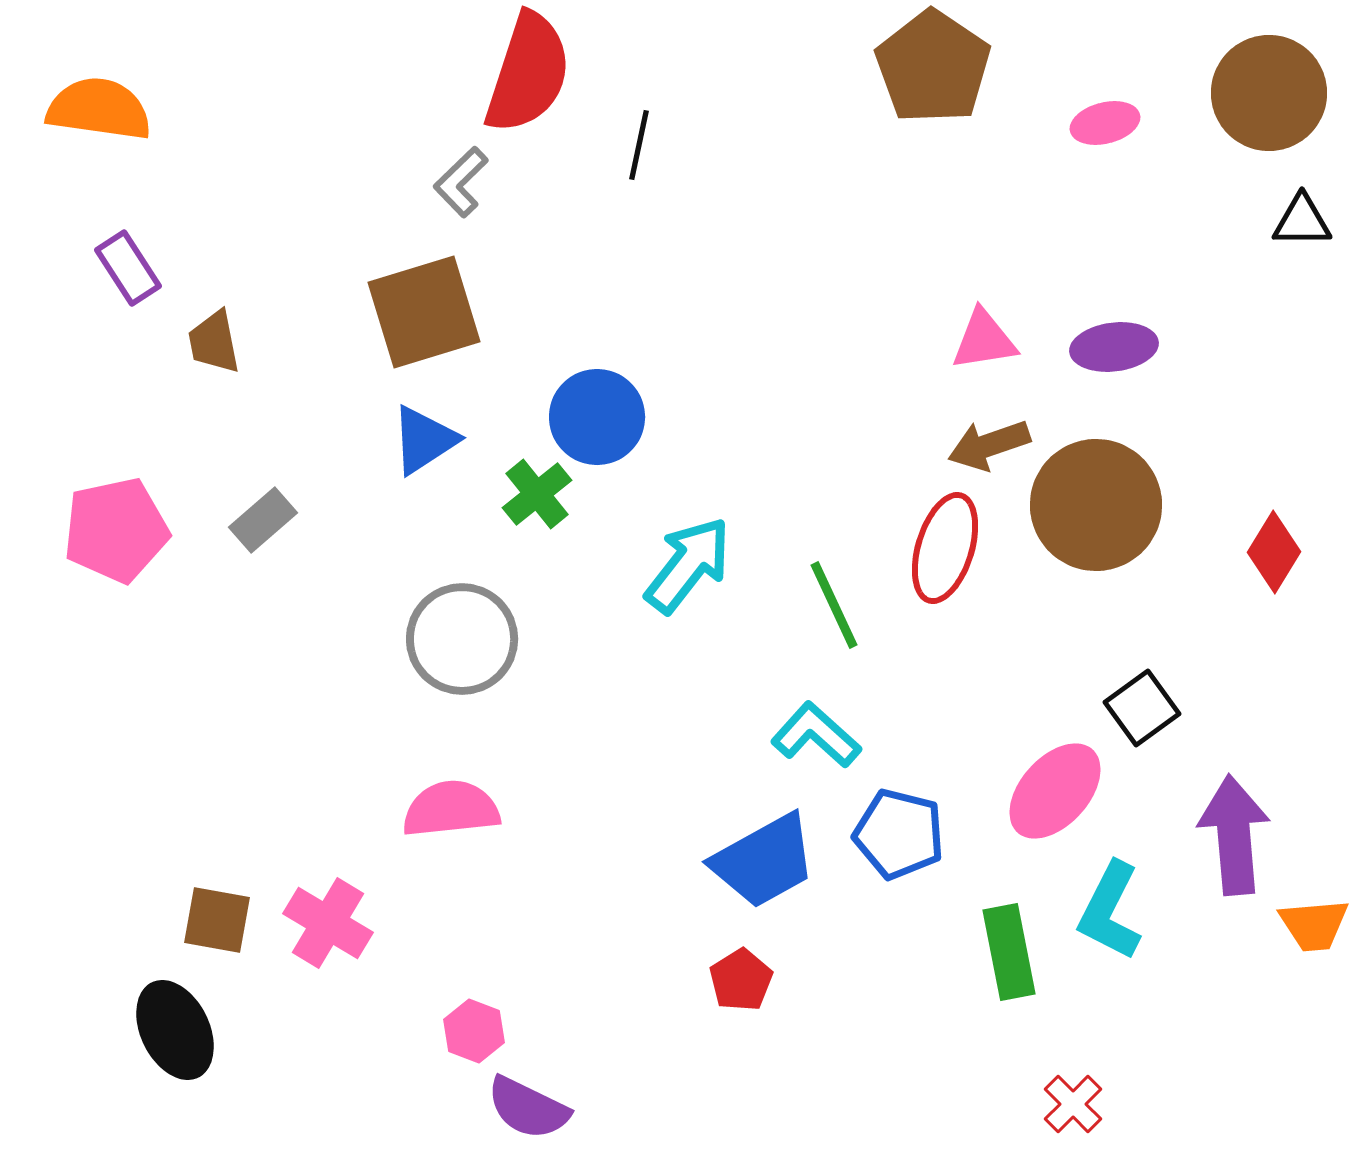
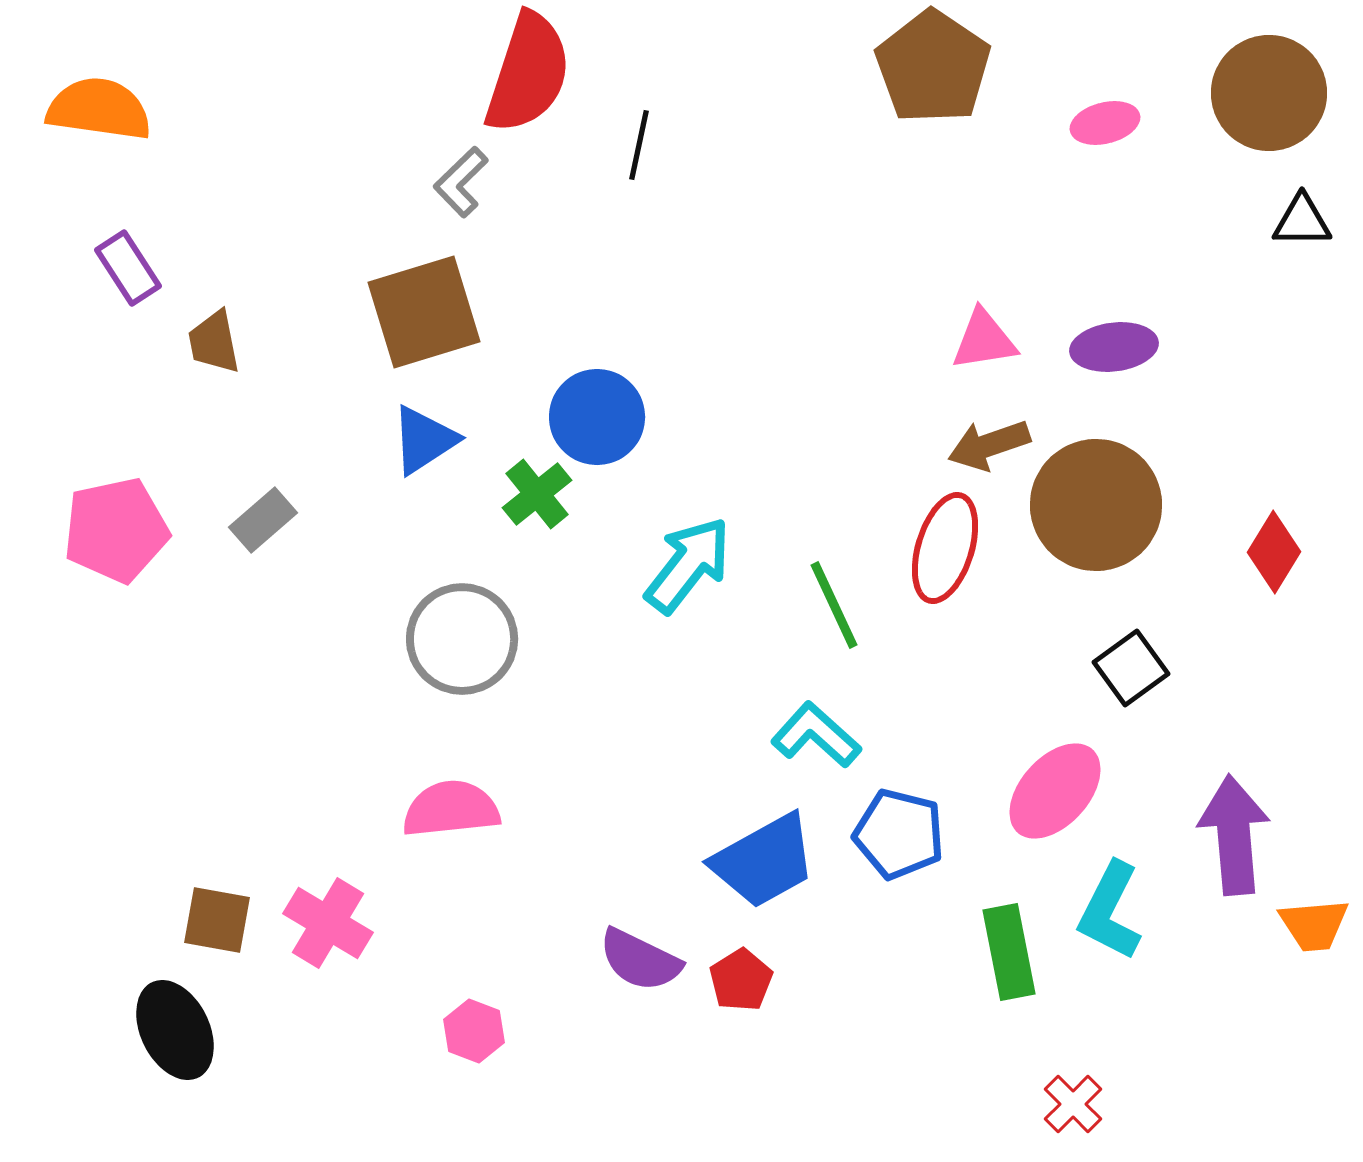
black square at (1142, 708): moved 11 px left, 40 px up
purple semicircle at (528, 1108): moved 112 px right, 148 px up
